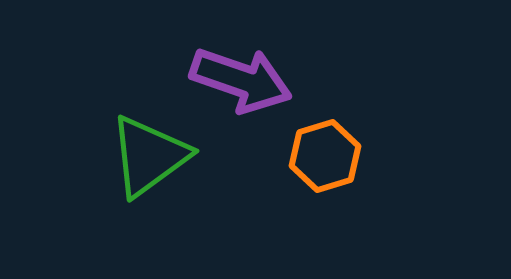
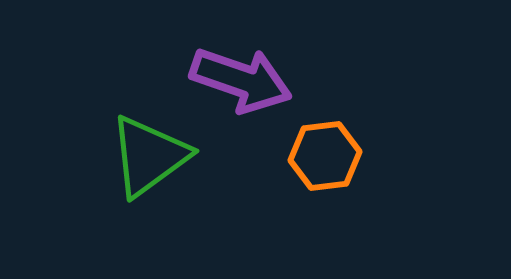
orange hexagon: rotated 10 degrees clockwise
